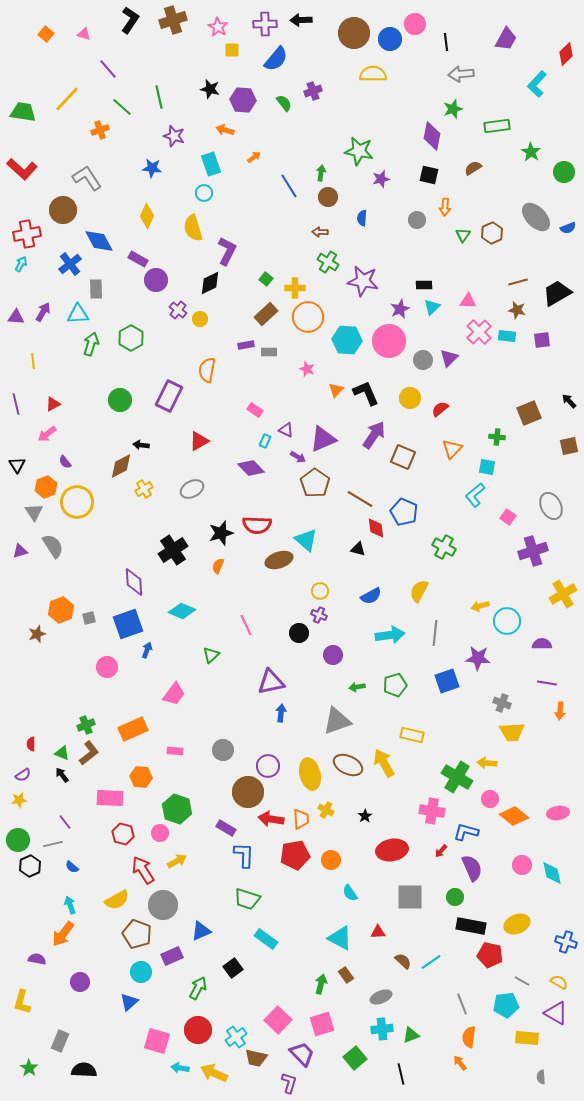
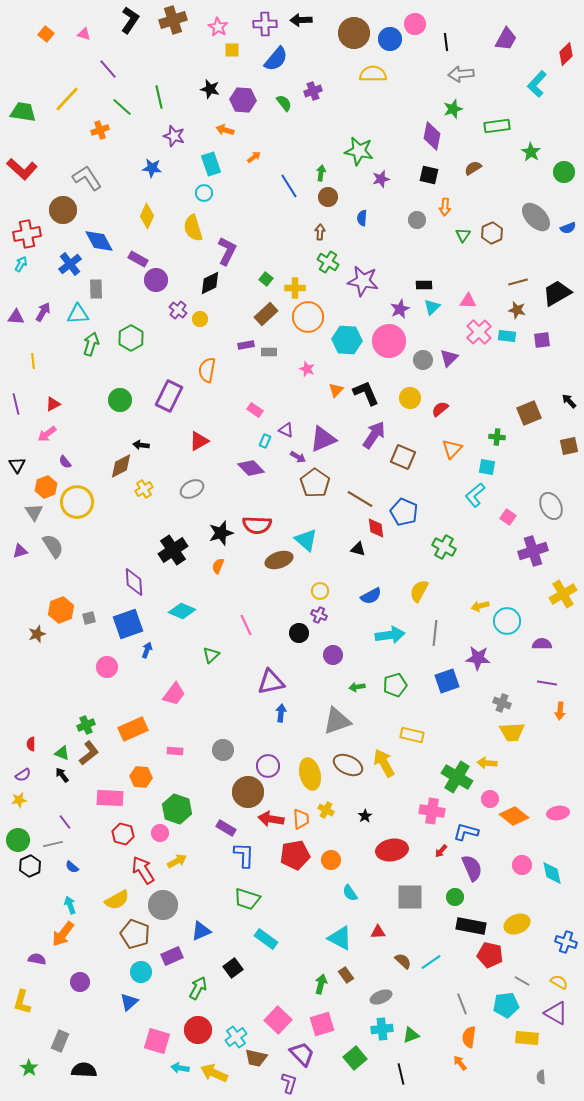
brown arrow at (320, 232): rotated 91 degrees clockwise
brown pentagon at (137, 934): moved 2 px left
